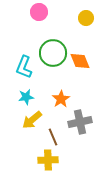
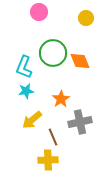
cyan star: moved 6 px up
